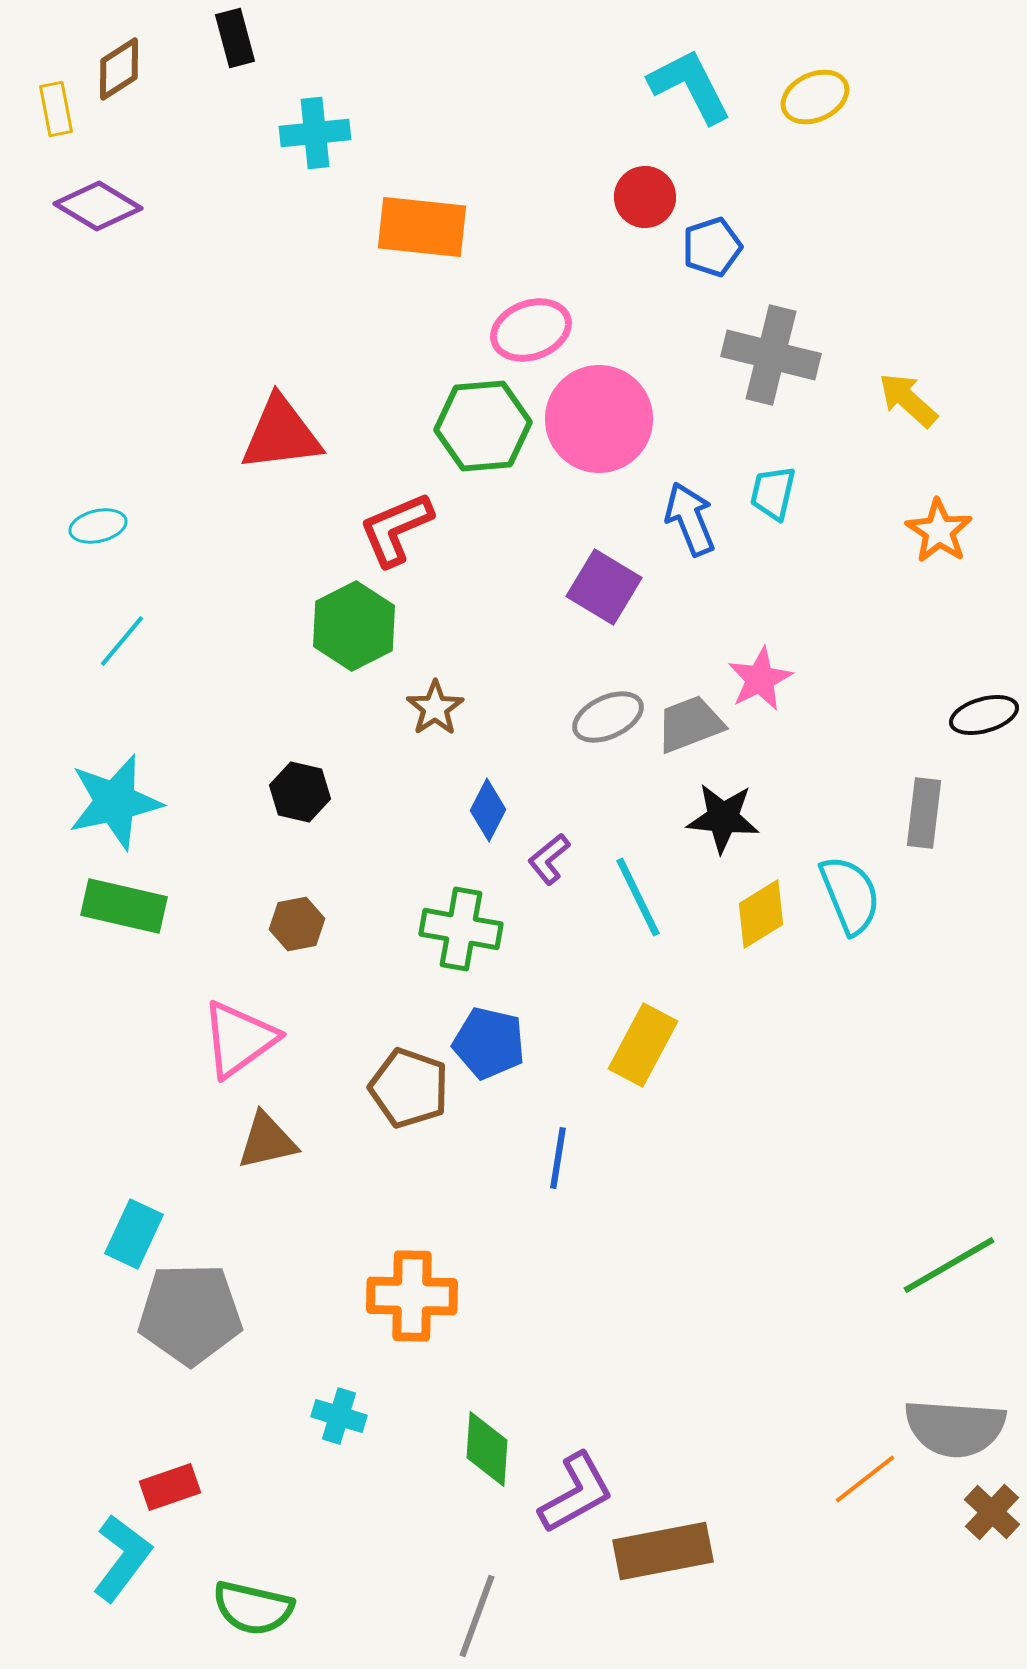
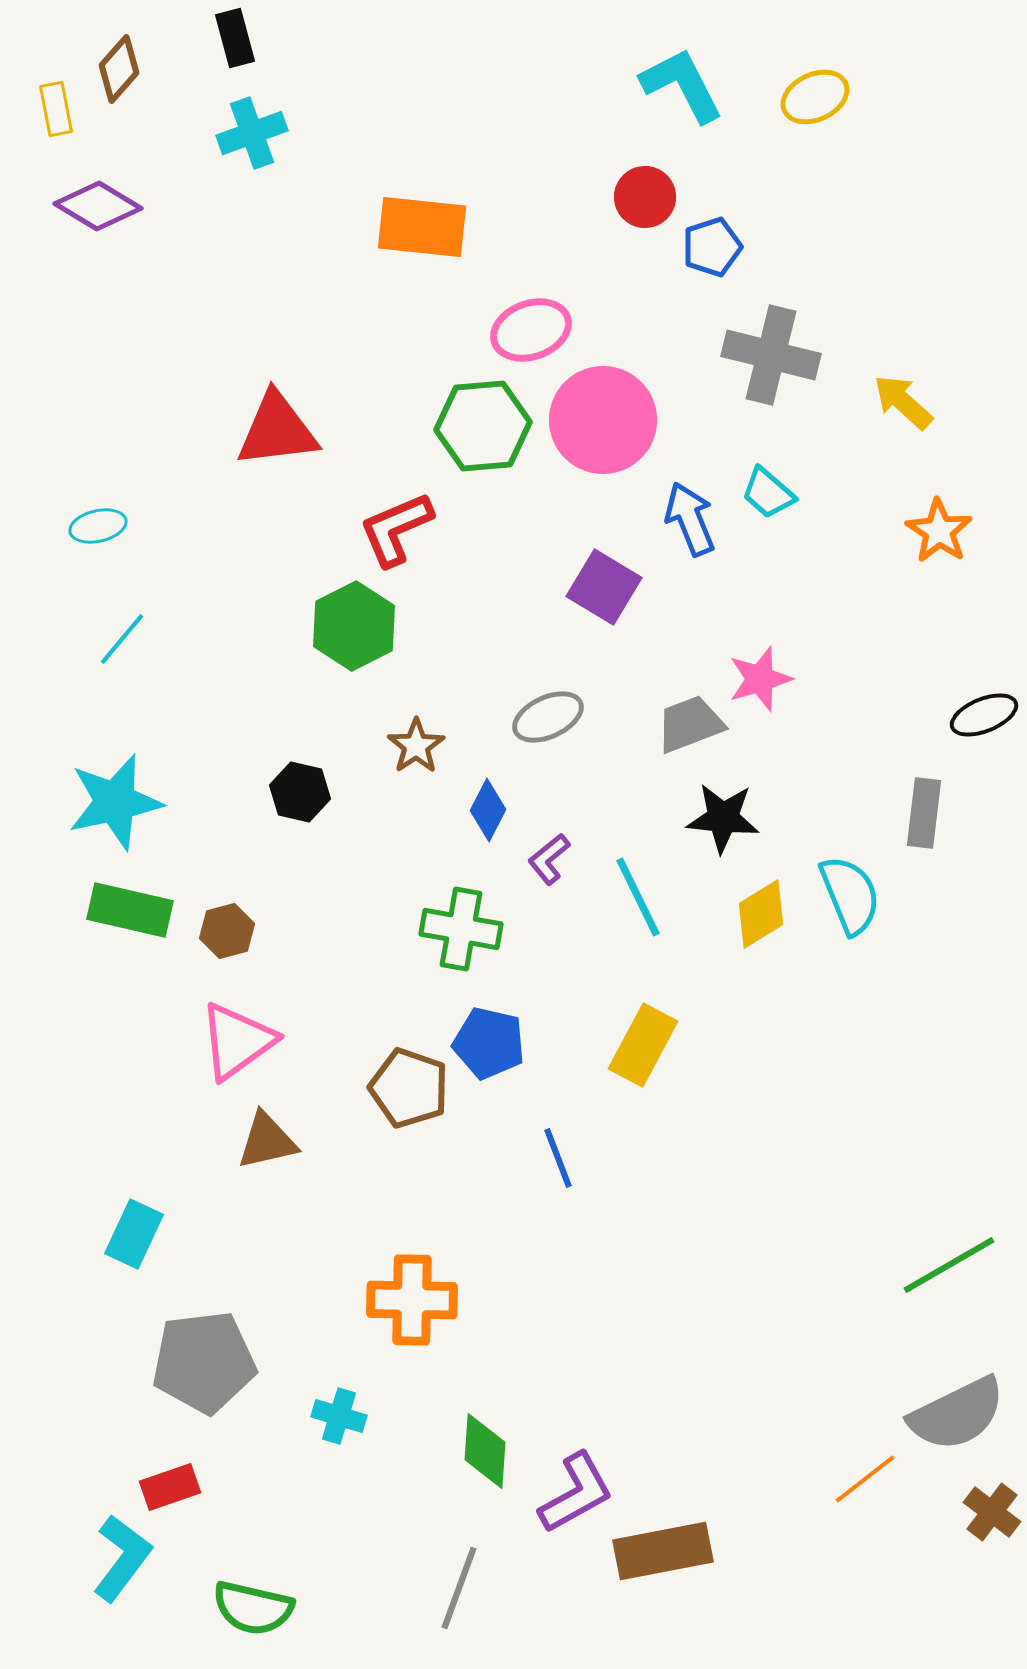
brown diamond at (119, 69): rotated 16 degrees counterclockwise
cyan L-shape at (690, 86): moved 8 px left, 1 px up
cyan cross at (315, 133): moved 63 px left; rotated 14 degrees counterclockwise
yellow arrow at (908, 400): moved 5 px left, 2 px down
pink circle at (599, 419): moved 4 px right, 1 px down
red triangle at (281, 434): moved 4 px left, 4 px up
cyan trapezoid at (773, 493): moved 5 px left; rotated 62 degrees counterclockwise
cyan line at (122, 641): moved 2 px up
pink star at (760, 679): rotated 10 degrees clockwise
brown star at (435, 708): moved 19 px left, 38 px down
black ellipse at (984, 715): rotated 6 degrees counterclockwise
gray ellipse at (608, 717): moved 60 px left
green rectangle at (124, 906): moved 6 px right, 4 px down
brown hexagon at (297, 924): moved 70 px left, 7 px down; rotated 4 degrees counterclockwise
pink triangle at (239, 1039): moved 2 px left, 2 px down
blue line at (558, 1158): rotated 30 degrees counterclockwise
orange cross at (412, 1296): moved 4 px down
gray pentagon at (190, 1314): moved 14 px right, 48 px down; rotated 6 degrees counterclockwise
gray semicircle at (955, 1428): moved 2 px right, 14 px up; rotated 30 degrees counterclockwise
green diamond at (487, 1449): moved 2 px left, 2 px down
brown cross at (992, 1512): rotated 6 degrees counterclockwise
gray line at (477, 1616): moved 18 px left, 28 px up
